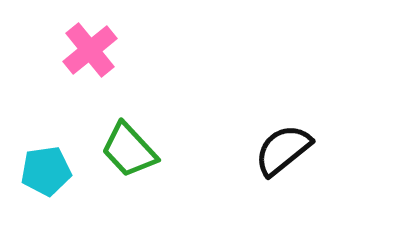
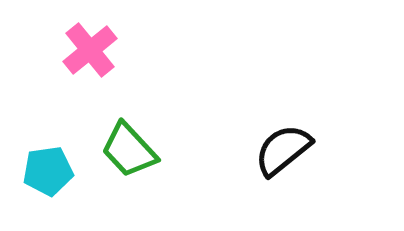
cyan pentagon: moved 2 px right
